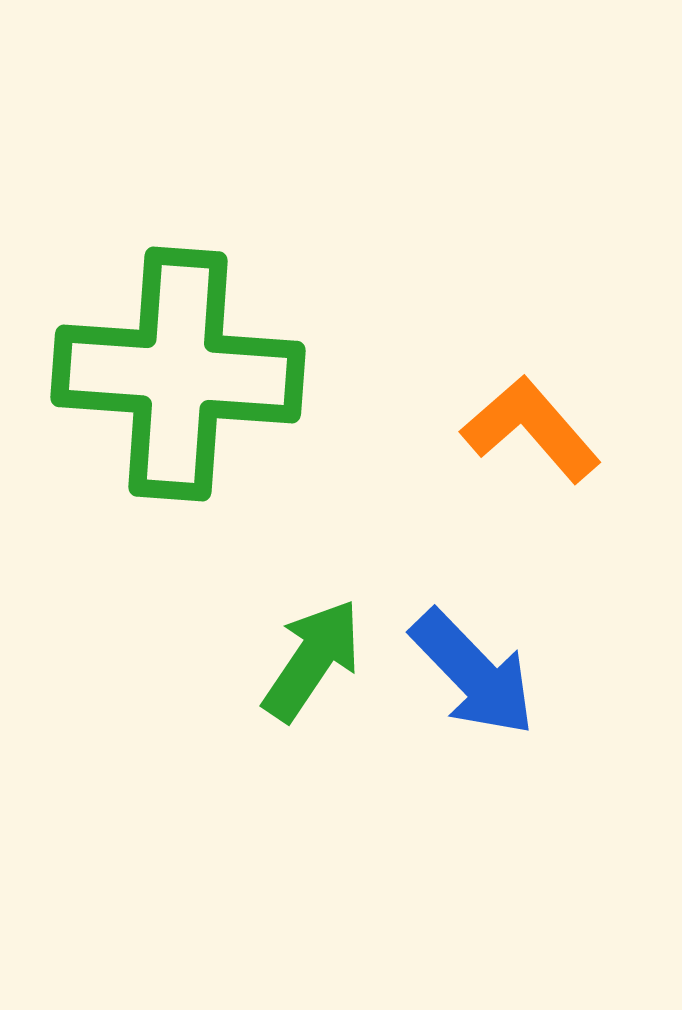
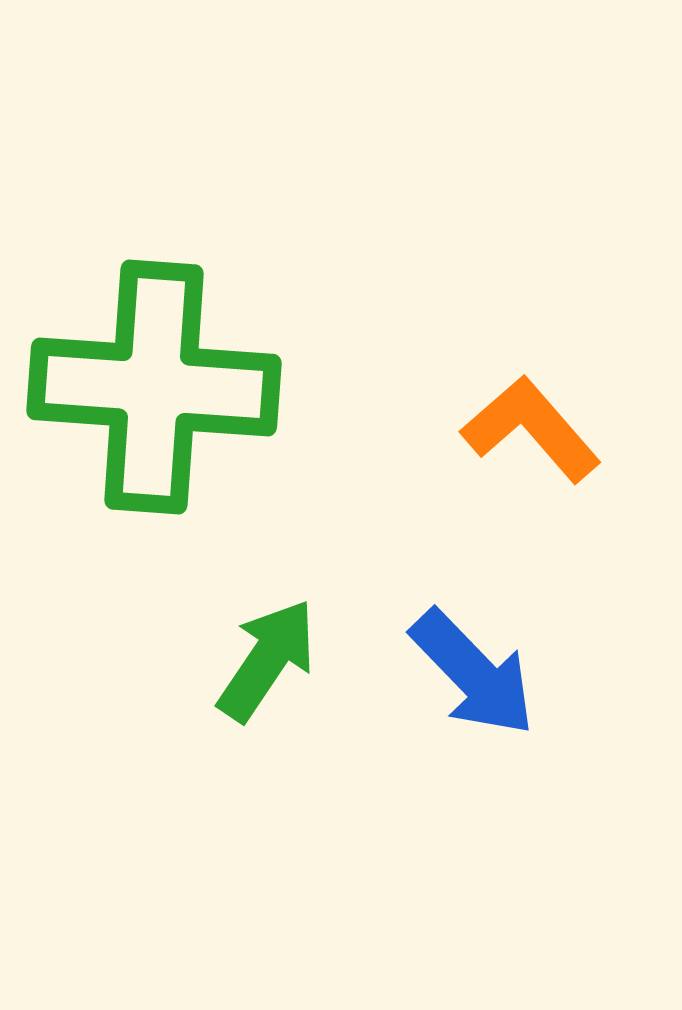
green cross: moved 24 px left, 13 px down
green arrow: moved 45 px left
